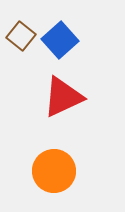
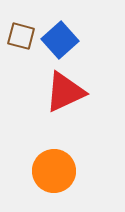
brown square: rotated 24 degrees counterclockwise
red triangle: moved 2 px right, 5 px up
